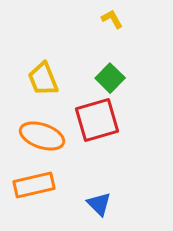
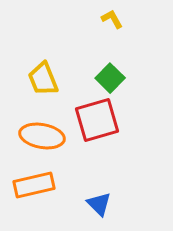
orange ellipse: rotated 9 degrees counterclockwise
